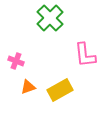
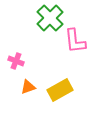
pink L-shape: moved 10 px left, 14 px up
